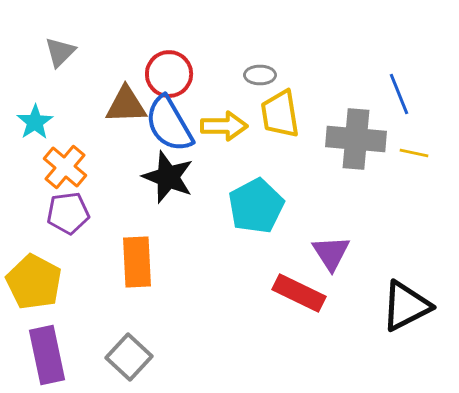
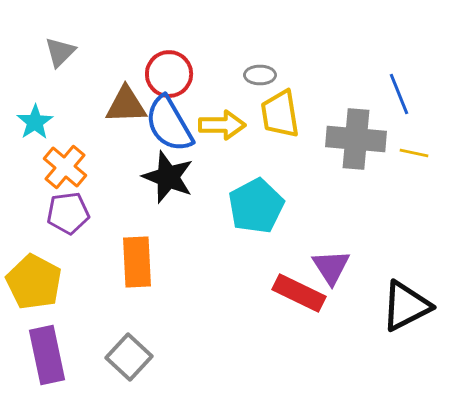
yellow arrow: moved 2 px left, 1 px up
purple triangle: moved 14 px down
